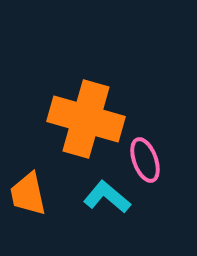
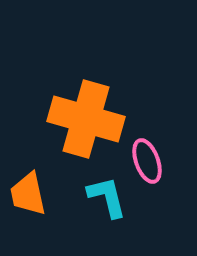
pink ellipse: moved 2 px right, 1 px down
cyan L-shape: rotated 36 degrees clockwise
